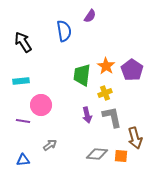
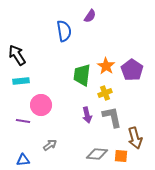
black arrow: moved 6 px left, 13 px down
